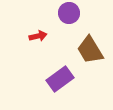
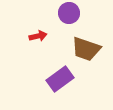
brown trapezoid: moved 4 px left, 1 px up; rotated 40 degrees counterclockwise
